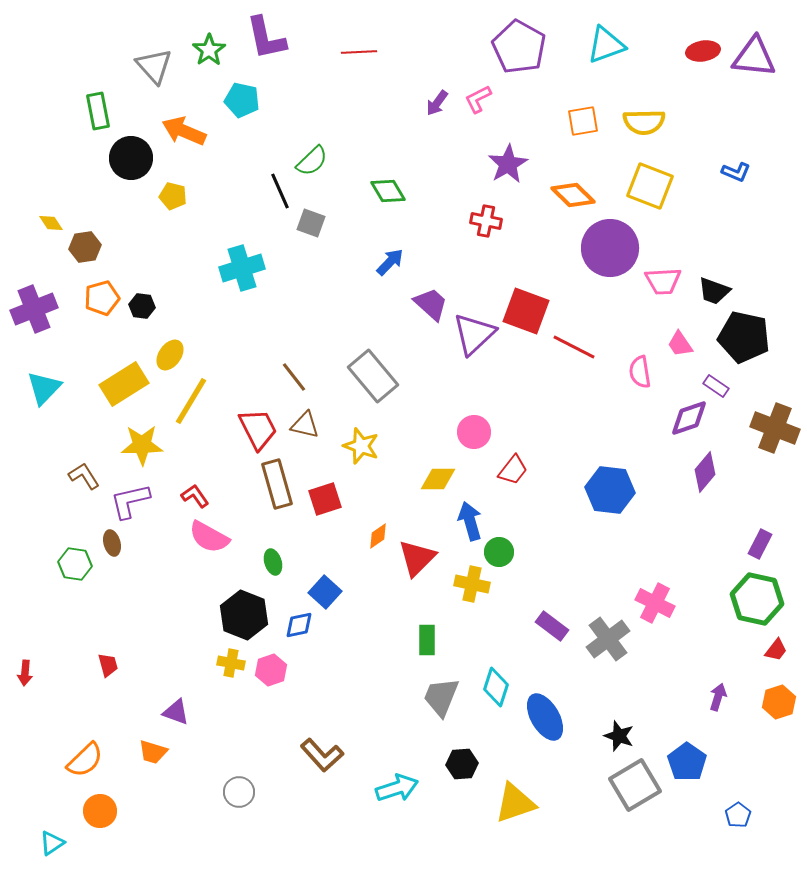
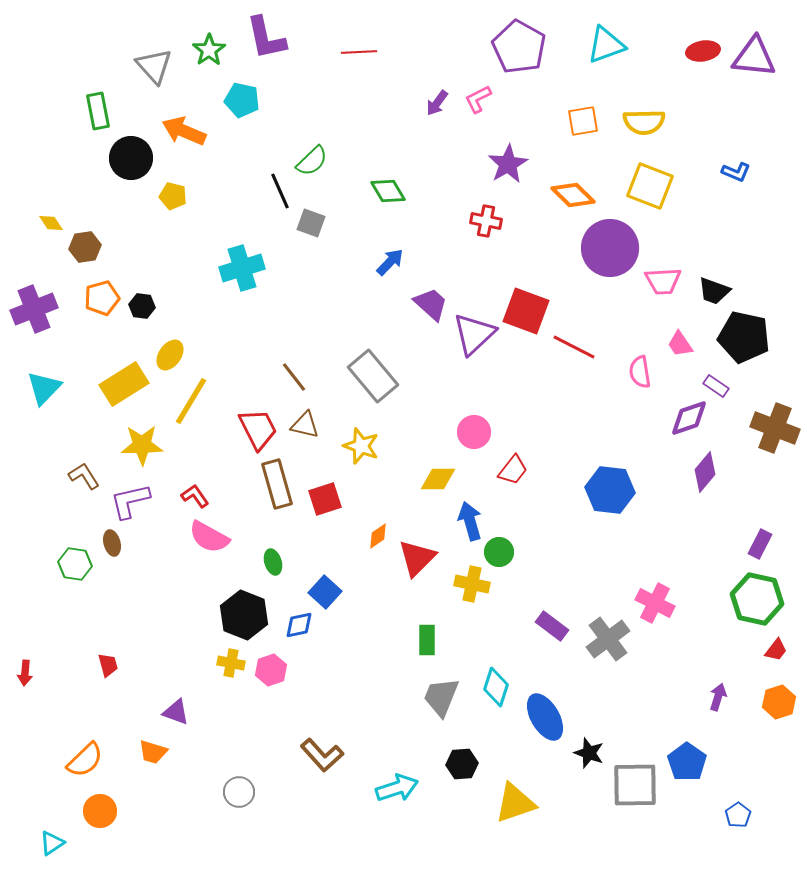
black star at (619, 736): moved 30 px left, 17 px down
gray square at (635, 785): rotated 30 degrees clockwise
